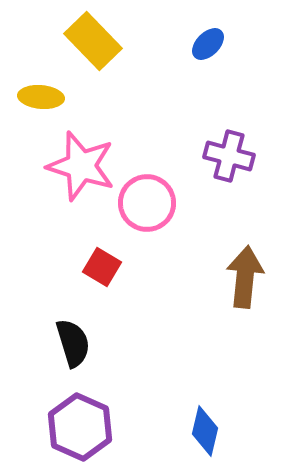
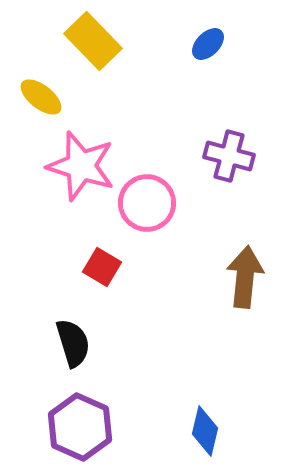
yellow ellipse: rotated 33 degrees clockwise
